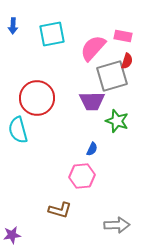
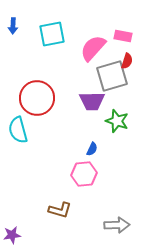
pink hexagon: moved 2 px right, 2 px up
